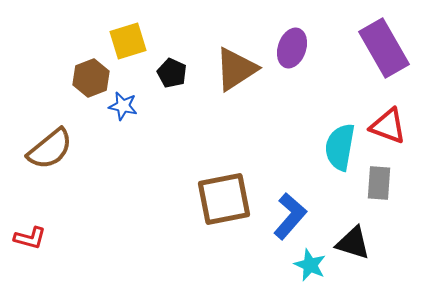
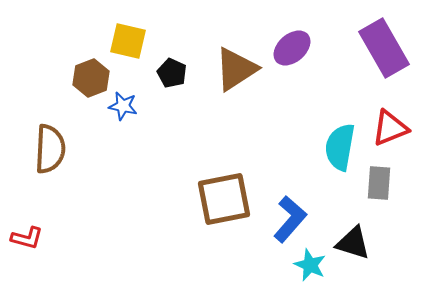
yellow square: rotated 30 degrees clockwise
purple ellipse: rotated 30 degrees clockwise
red triangle: moved 2 px right, 2 px down; rotated 42 degrees counterclockwise
brown semicircle: rotated 48 degrees counterclockwise
blue L-shape: moved 3 px down
red L-shape: moved 3 px left
